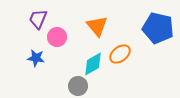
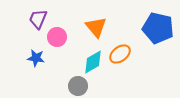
orange triangle: moved 1 px left, 1 px down
cyan diamond: moved 2 px up
